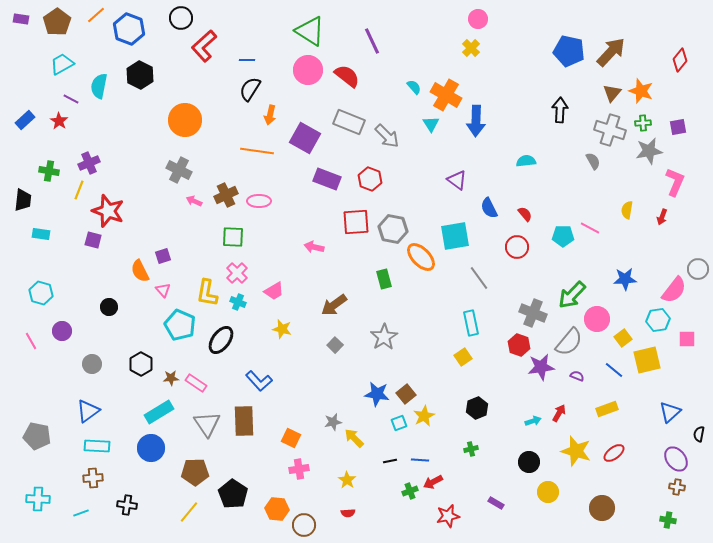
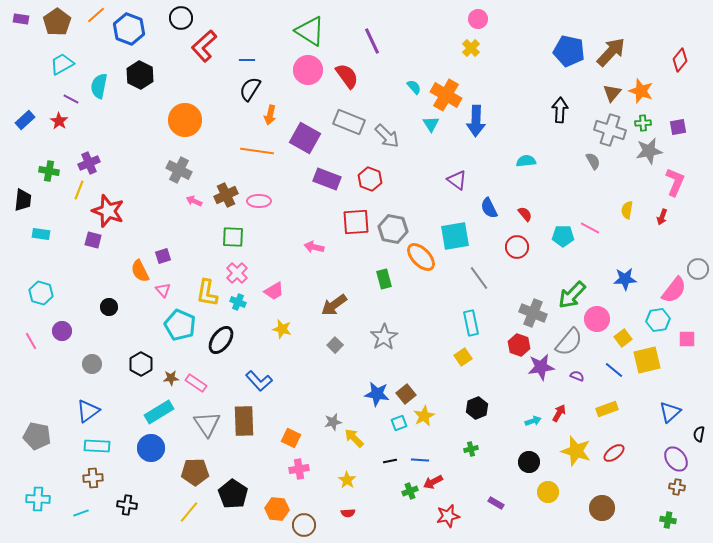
red semicircle at (347, 76): rotated 16 degrees clockwise
